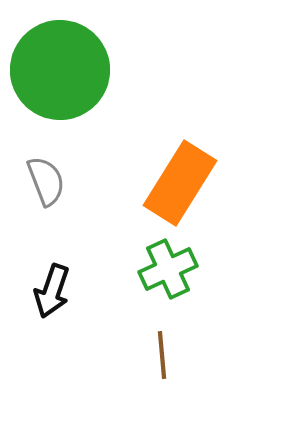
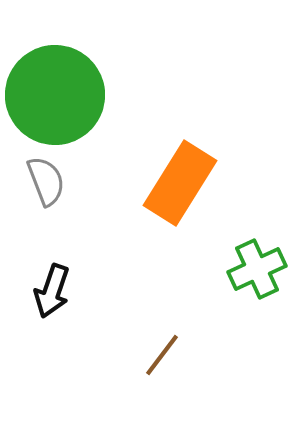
green circle: moved 5 px left, 25 px down
green cross: moved 89 px right
brown line: rotated 42 degrees clockwise
